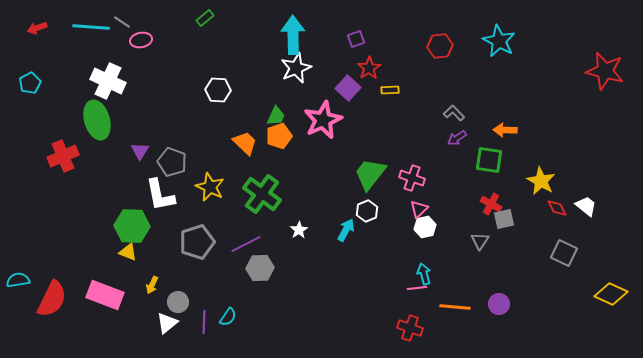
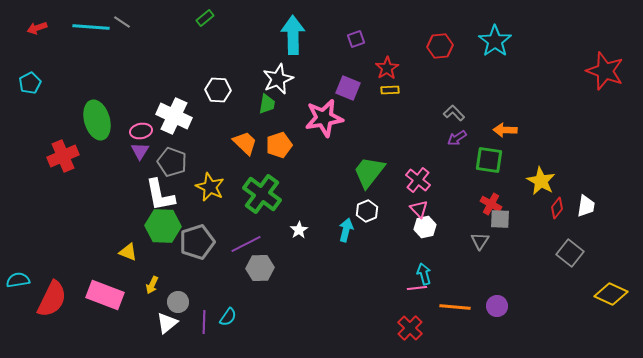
pink ellipse at (141, 40): moved 91 px down
cyan star at (499, 41): moved 4 px left; rotated 8 degrees clockwise
white star at (296, 68): moved 18 px left, 11 px down
red star at (369, 68): moved 18 px right
red star at (605, 71): rotated 6 degrees clockwise
white cross at (108, 81): moved 66 px right, 35 px down
purple square at (348, 88): rotated 20 degrees counterclockwise
green trapezoid at (276, 116): moved 9 px left, 12 px up; rotated 15 degrees counterclockwise
pink star at (323, 120): moved 1 px right, 2 px up; rotated 15 degrees clockwise
orange pentagon at (279, 136): moved 9 px down
green trapezoid at (370, 174): moved 1 px left, 2 px up
pink cross at (412, 178): moved 6 px right, 2 px down; rotated 20 degrees clockwise
white trapezoid at (586, 206): rotated 60 degrees clockwise
red diamond at (557, 208): rotated 65 degrees clockwise
pink triangle at (419, 209): rotated 30 degrees counterclockwise
gray square at (504, 219): moved 4 px left; rotated 15 degrees clockwise
green hexagon at (132, 226): moved 31 px right
cyan arrow at (346, 230): rotated 15 degrees counterclockwise
gray square at (564, 253): moved 6 px right; rotated 12 degrees clockwise
purple circle at (499, 304): moved 2 px left, 2 px down
red cross at (410, 328): rotated 25 degrees clockwise
